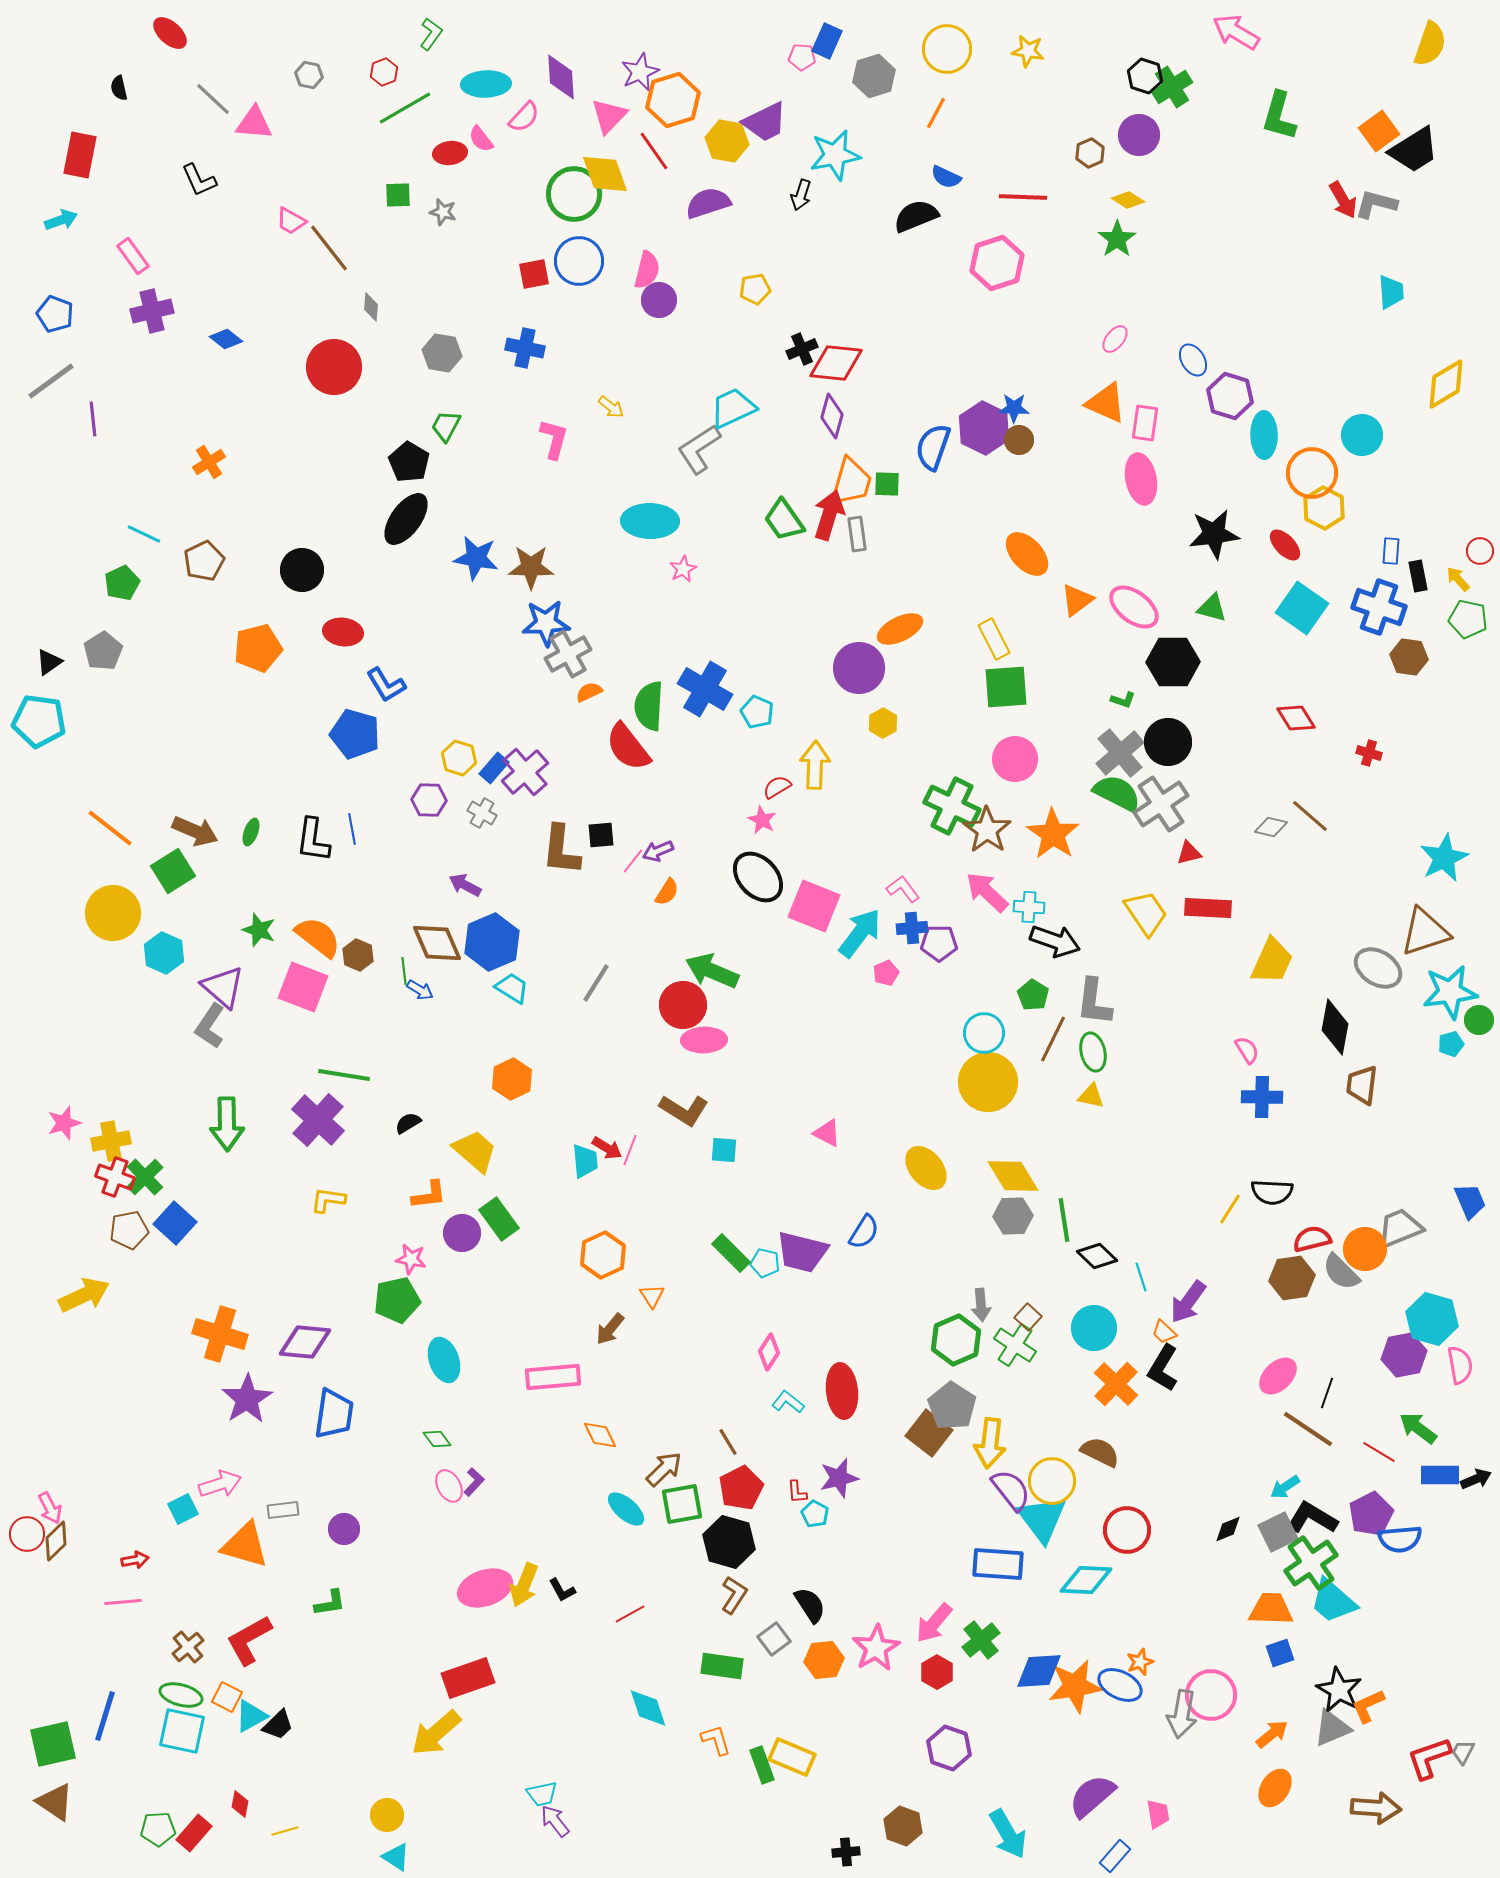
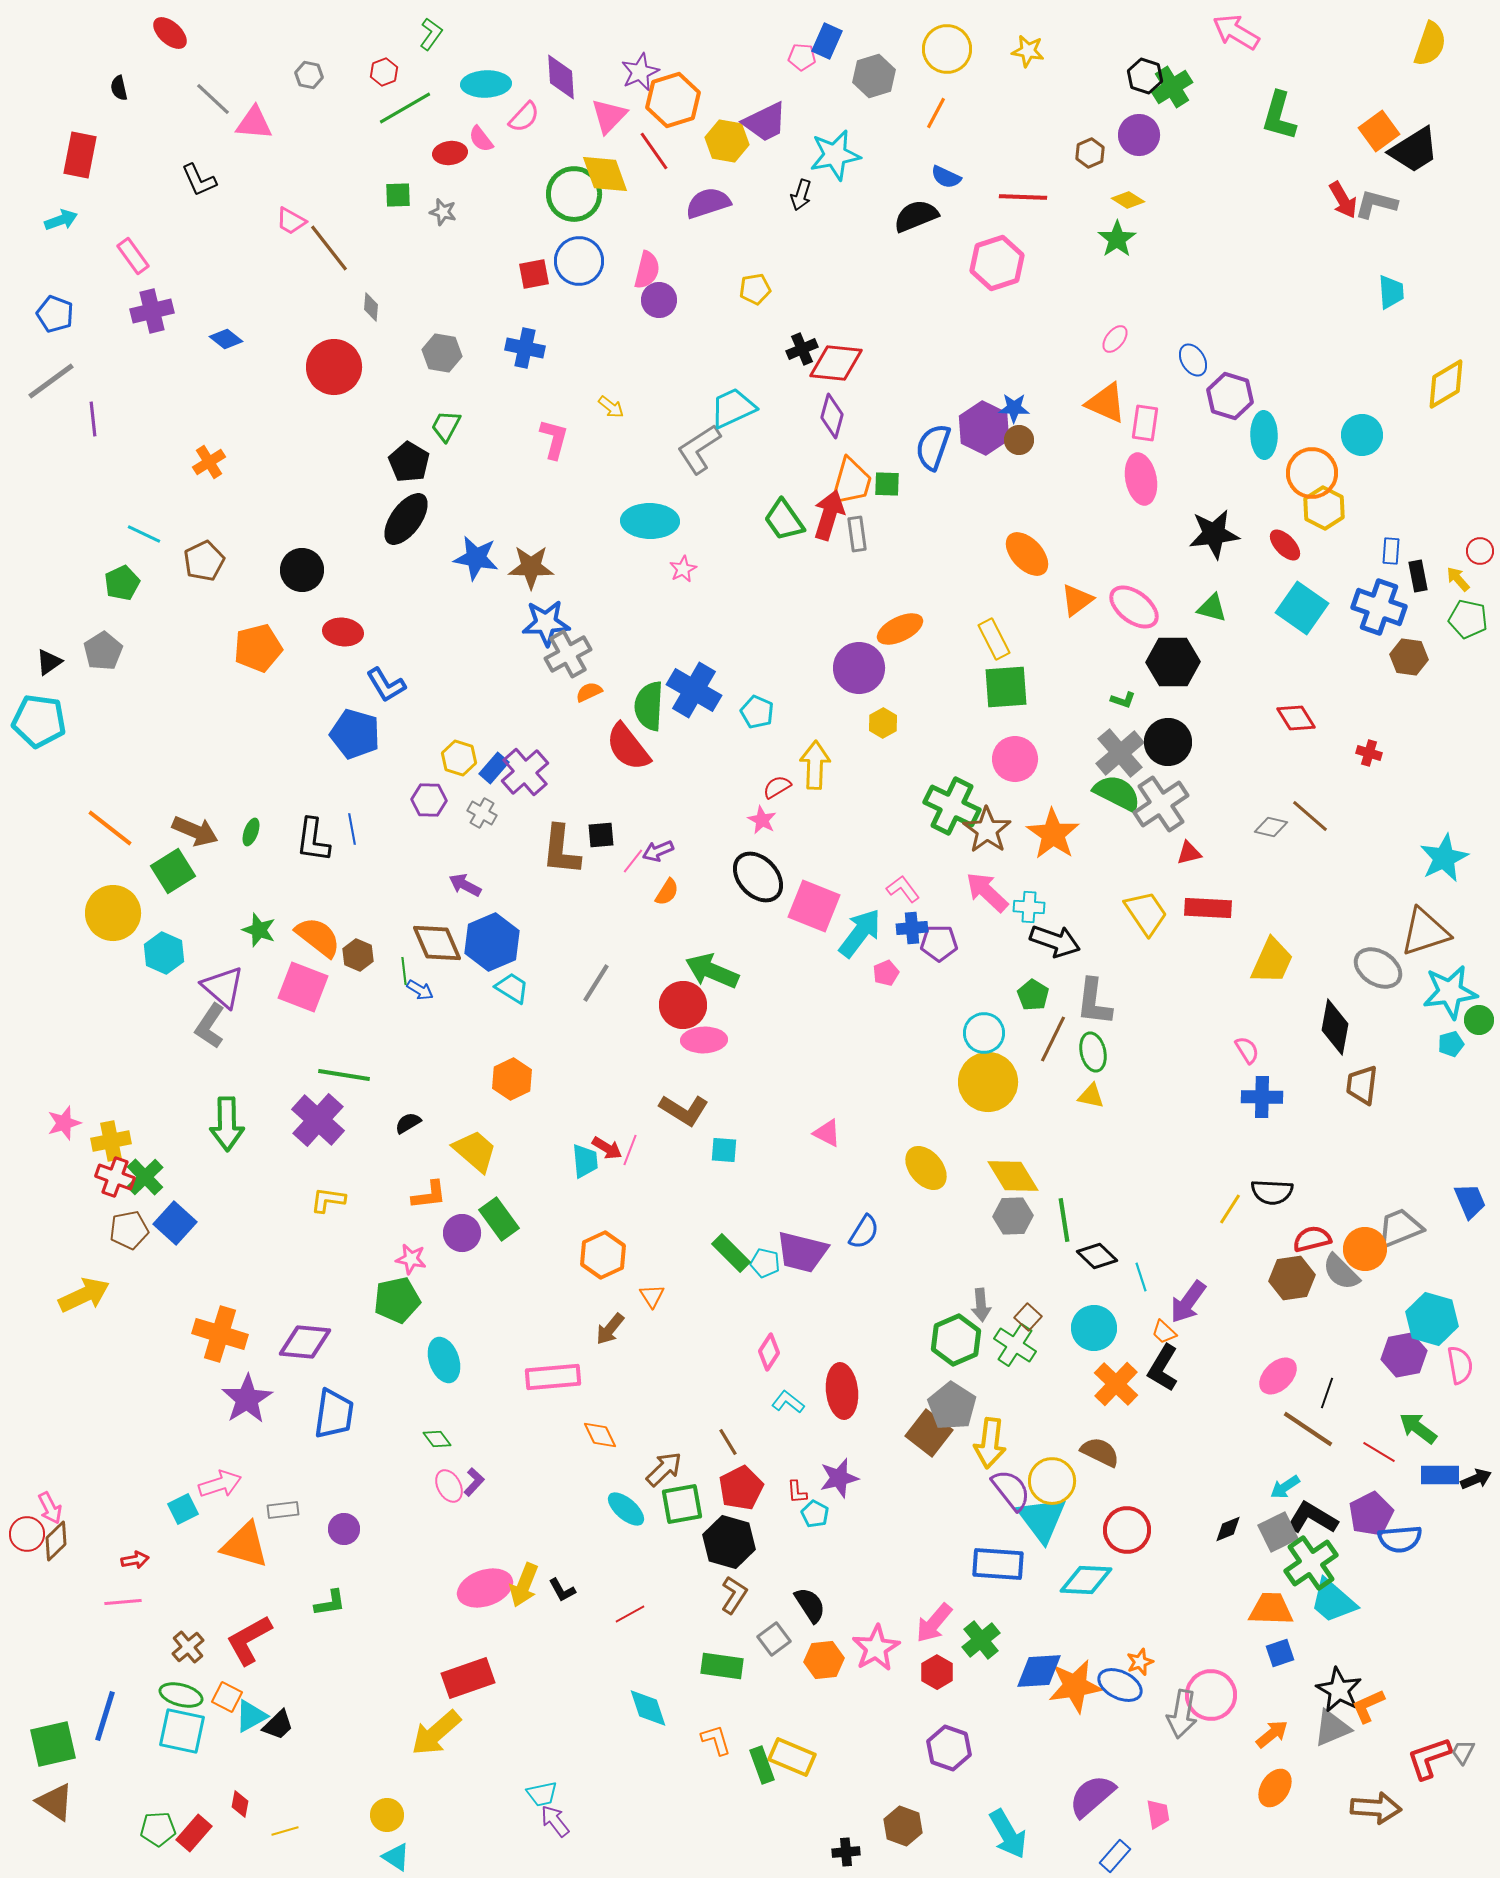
blue cross at (705, 689): moved 11 px left, 1 px down
